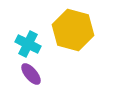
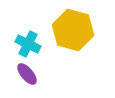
purple ellipse: moved 4 px left
